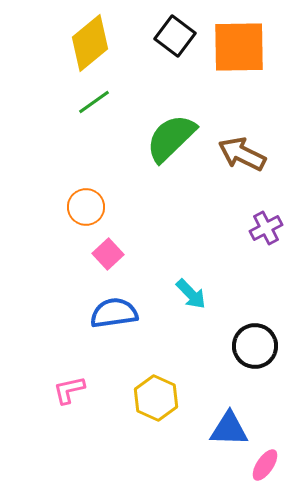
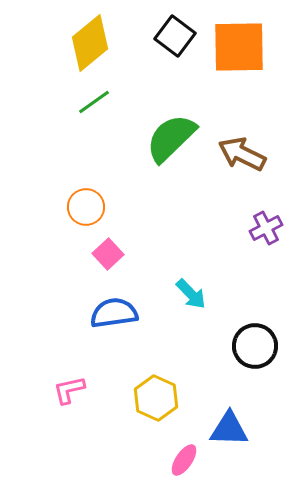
pink ellipse: moved 81 px left, 5 px up
